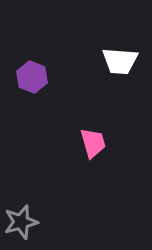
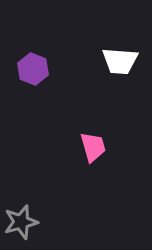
purple hexagon: moved 1 px right, 8 px up
pink trapezoid: moved 4 px down
